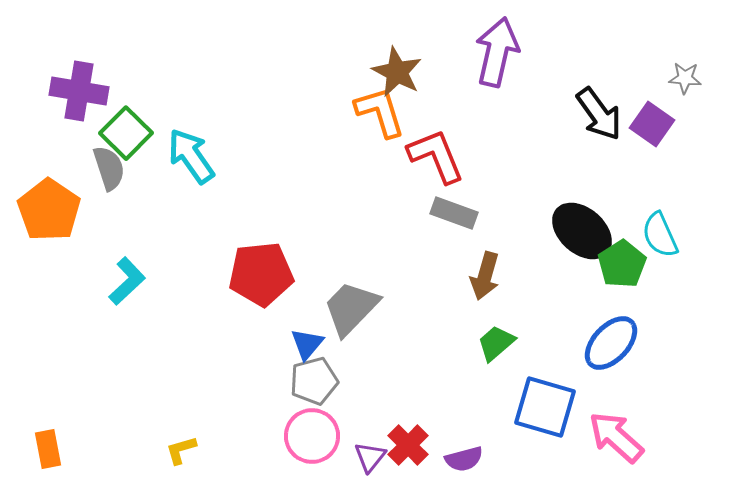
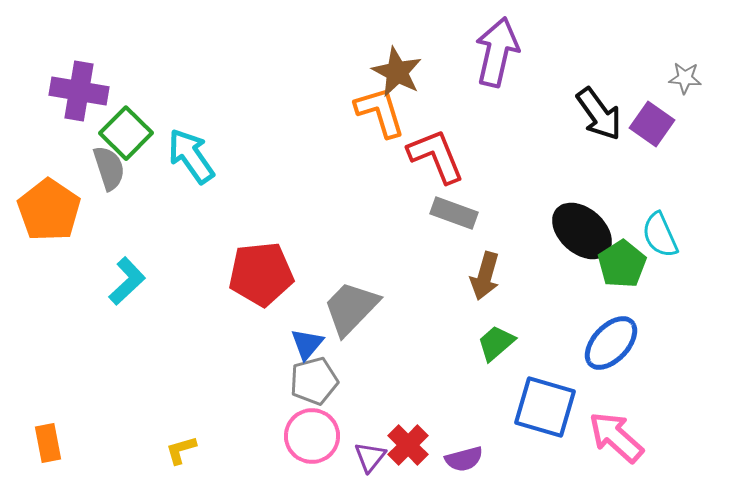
orange rectangle: moved 6 px up
